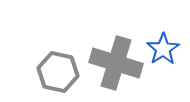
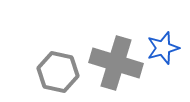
blue star: moved 1 px up; rotated 16 degrees clockwise
